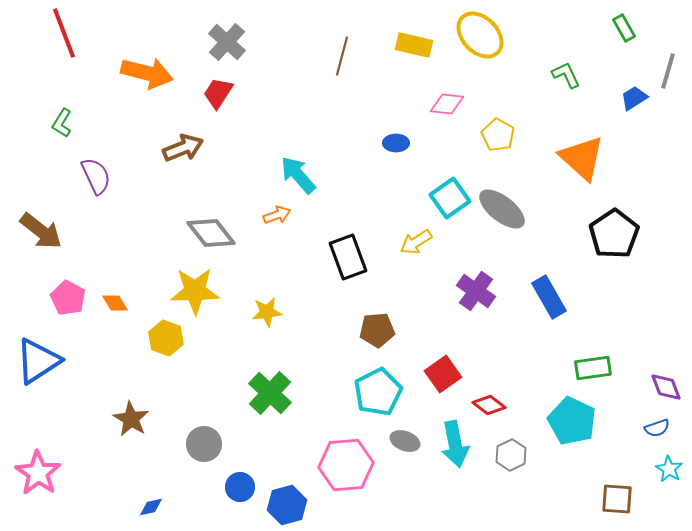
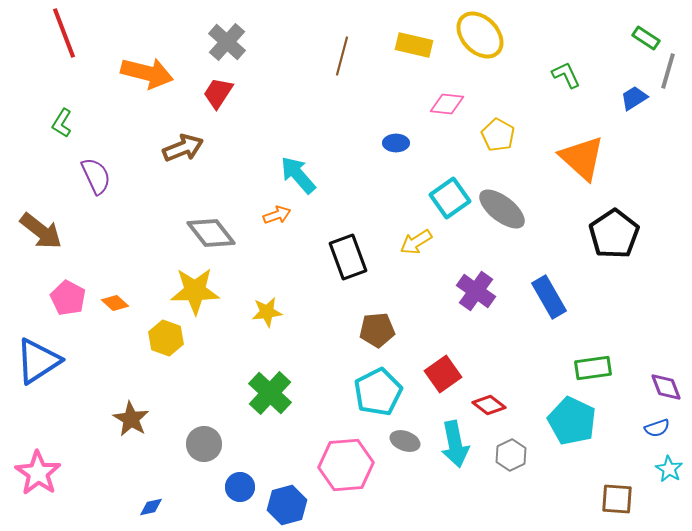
green rectangle at (624, 28): moved 22 px right, 10 px down; rotated 28 degrees counterclockwise
orange diamond at (115, 303): rotated 16 degrees counterclockwise
